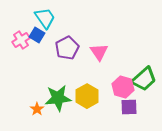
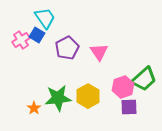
pink hexagon: rotated 25 degrees clockwise
yellow hexagon: moved 1 px right
orange star: moved 3 px left, 1 px up
